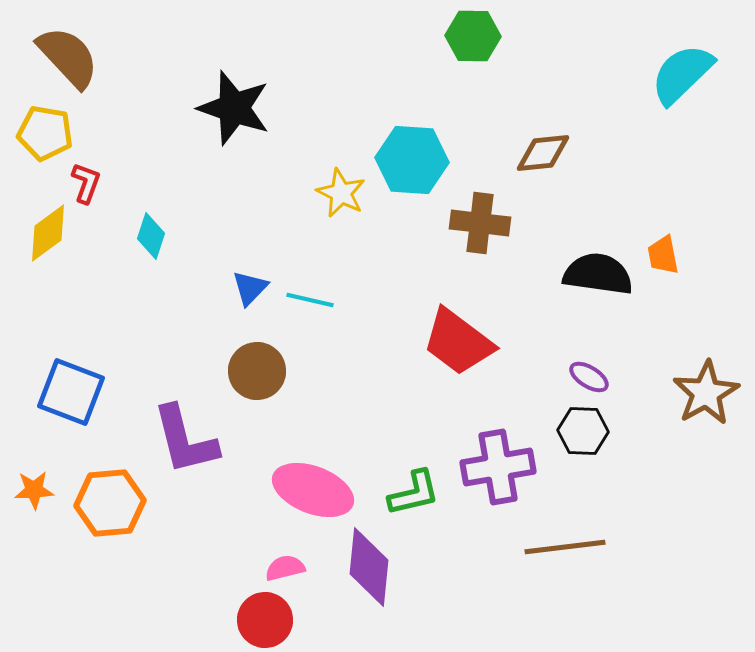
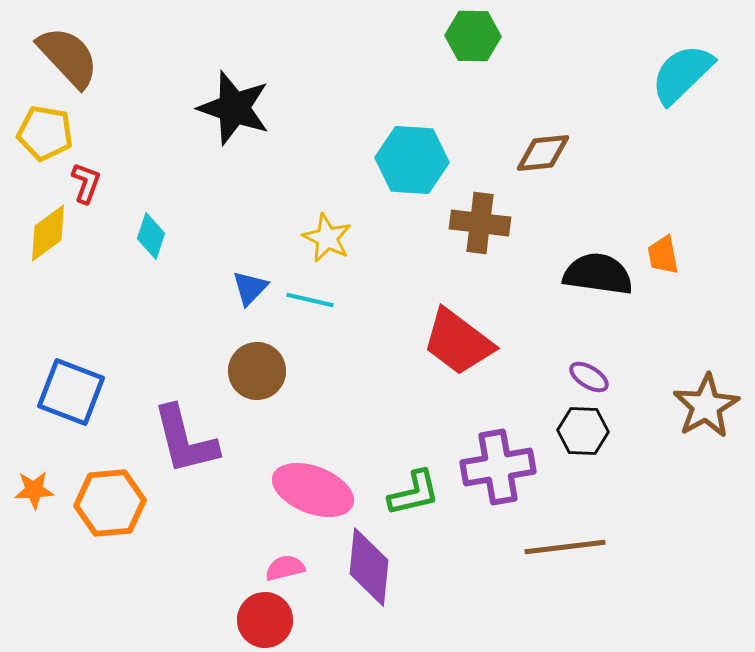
yellow star: moved 14 px left, 45 px down
brown star: moved 13 px down
